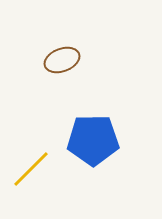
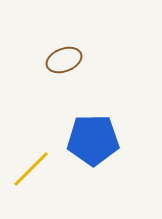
brown ellipse: moved 2 px right
